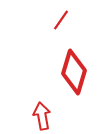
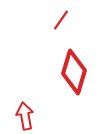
red arrow: moved 17 px left
